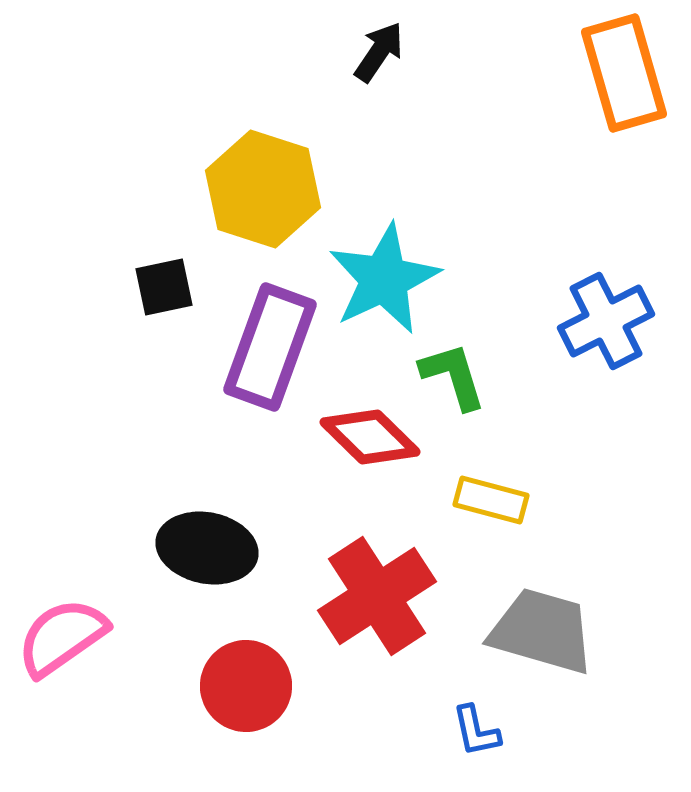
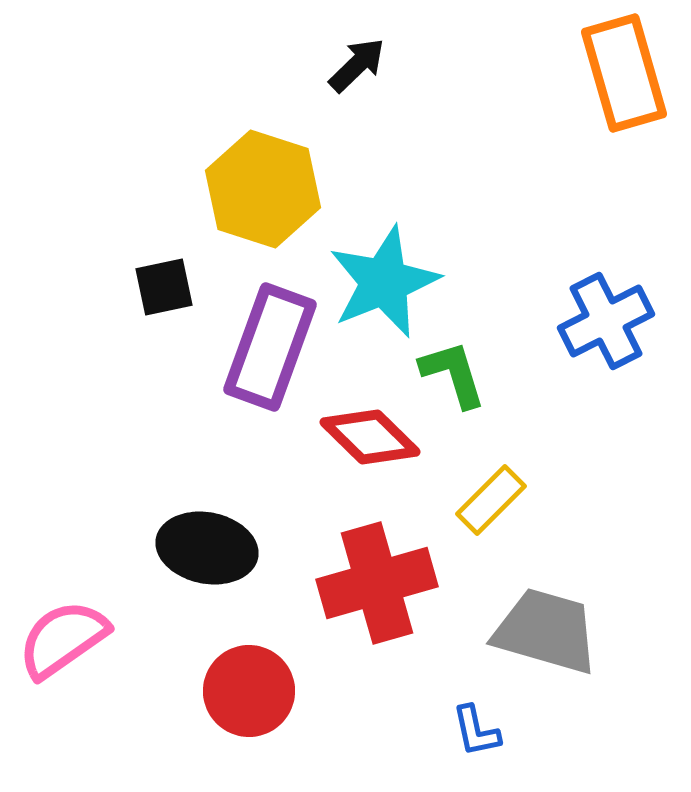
black arrow: moved 22 px left, 13 px down; rotated 12 degrees clockwise
cyan star: moved 3 px down; rotated 3 degrees clockwise
green L-shape: moved 2 px up
yellow rectangle: rotated 60 degrees counterclockwise
red cross: moved 13 px up; rotated 17 degrees clockwise
gray trapezoid: moved 4 px right
pink semicircle: moved 1 px right, 2 px down
red circle: moved 3 px right, 5 px down
